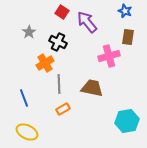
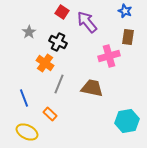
orange cross: rotated 24 degrees counterclockwise
gray line: rotated 24 degrees clockwise
orange rectangle: moved 13 px left, 5 px down; rotated 72 degrees clockwise
